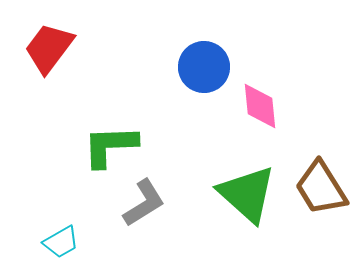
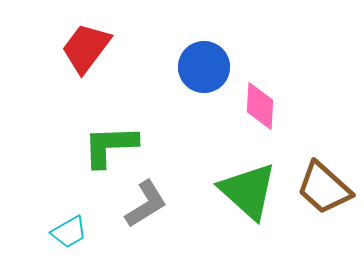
red trapezoid: moved 37 px right
pink diamond: rotated 9 degrees clockwise
brown trapezoid: moved 3 px right; rotated 16 degrees counterclockwise
green triangle: moved 1 px right, 3 px up
gray L-shape: moved 2 px right, 1 px down
cyan trapezoid: moved 8 px right, 10 px up
